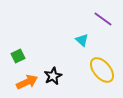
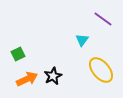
cyan triangle: rotated 24 degrees clockwise
green square: moved 2 px up
yellow ellipse: moved 1 px left
orange arrow: moved 3 px up
